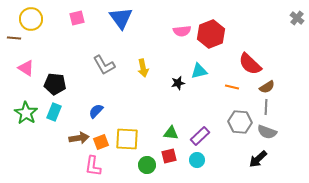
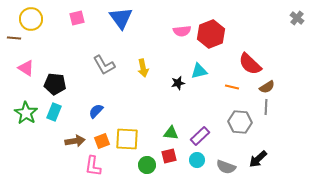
gray semicircle: moved 41 px left, 35 px down
brown arrow: moved 4 px left, 3 px down
orange square: moved 1 px right, 1 px up
